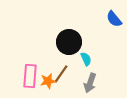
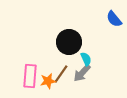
gray arrow: moved 8 px left, 10 px up; rotated 24 degrees clockwise
